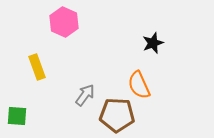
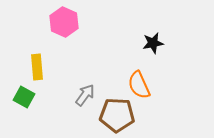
black star: rotated 10 degrees clockwise
yellow rectangle: rotated 15 degrees clockwise
green square: moved 7 px right, 19 px up; rotated 25 degrees clockwise
